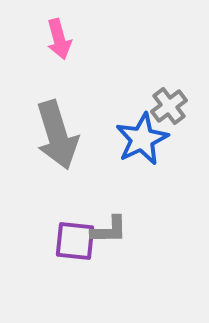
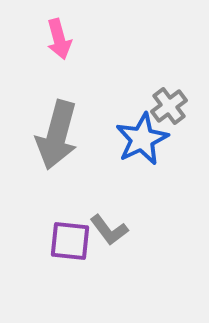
gray arrow: rotated 32 degrees clockwise
gray L-shape: rotated 54 degrees clockwise
purple square: moved 5 px left
